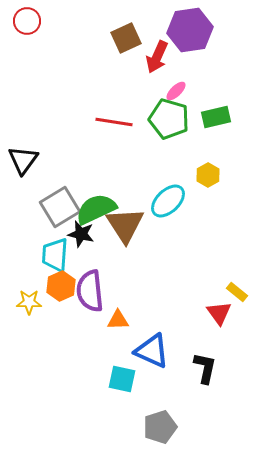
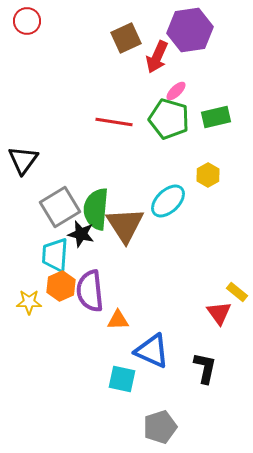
green semicircle: rotated 60 degrees counterclockwise
